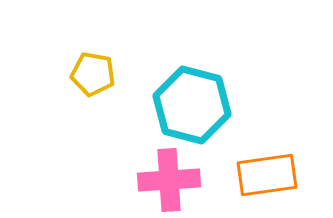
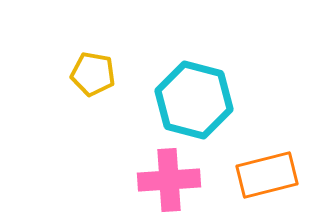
cyan hexagon: moved 2 px right, 5 px up
orange rectangle: rotated 6 degrees counterclockwise
